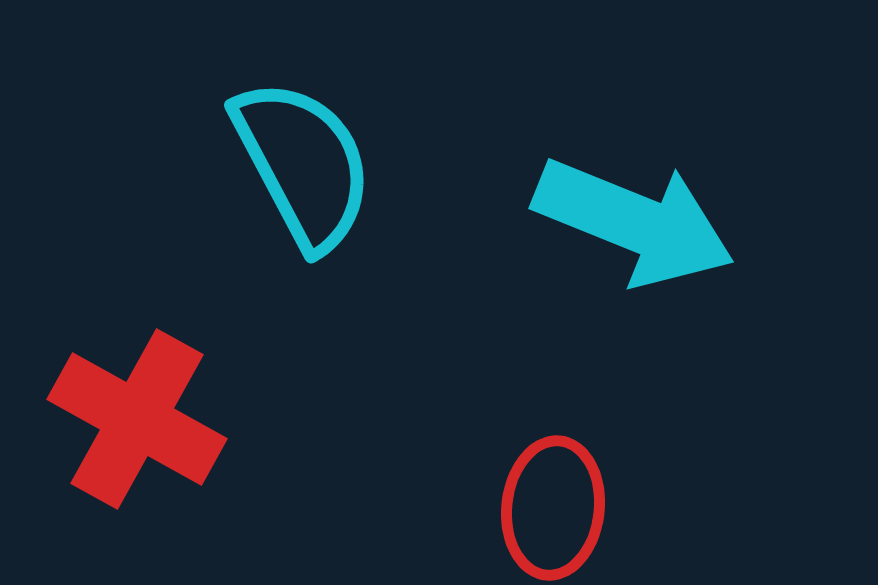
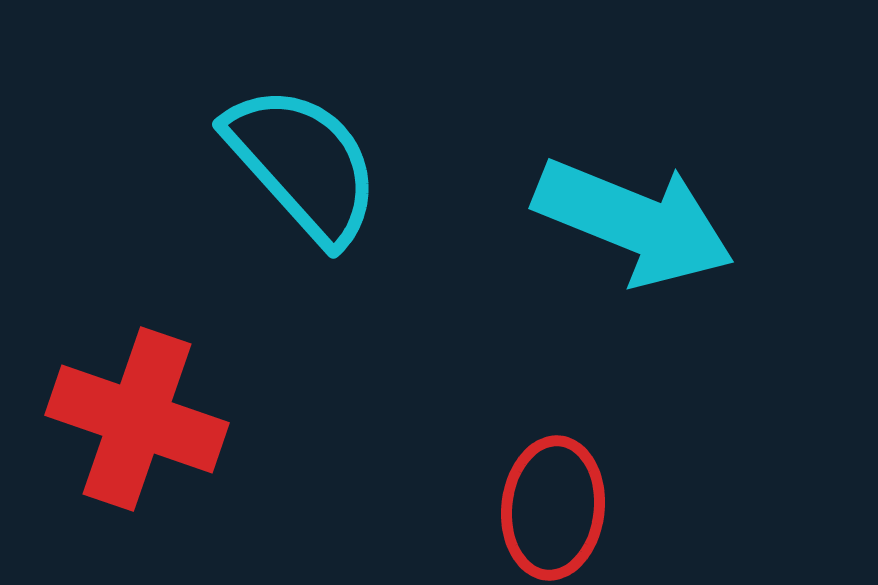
cyan semicircle: rotated 14 degrees counterclockwise
red cross: rotated 10 degrees counterclockwise
